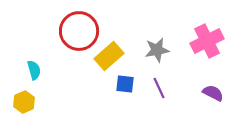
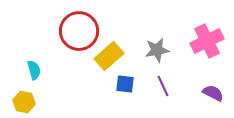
purple line: moved 4 px right, 2 px up
yellow hexagon: rotated 25 degrees counterclockwise
